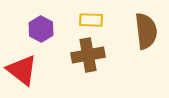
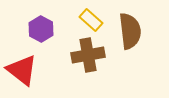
yellow rectangle: rotated 40 degrees clockwise
brown semicircle: moved 16 px left
